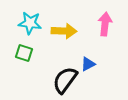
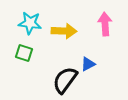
pink arrow: rotated 10 degrees counterclockwise
